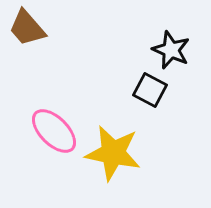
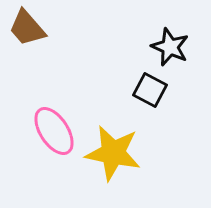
black star: moved 1 px left, 3 px up
pink ellipse: rotated 12 degrees clockwise
